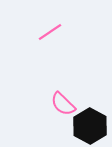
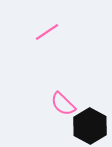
pink line: moved 3 px left
